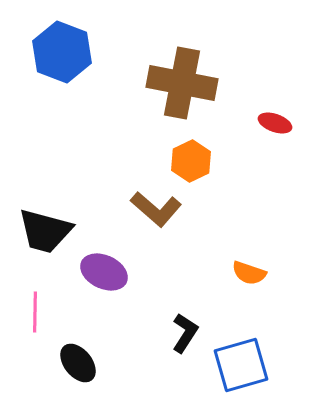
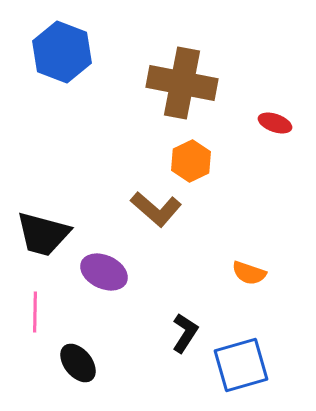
black trapezoid: moved 2 px left, 3 px down
